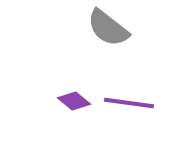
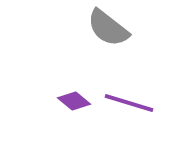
purple line: rotated 9 degrees clockwise
